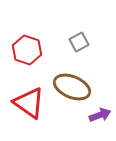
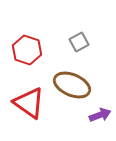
brown ellipse: moved 2 px up
